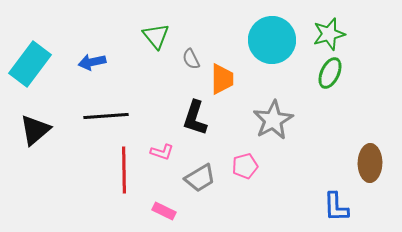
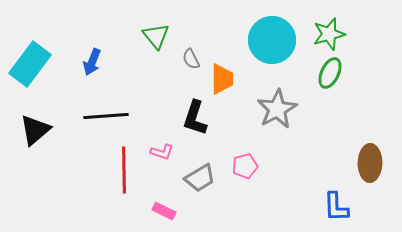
blue arrow: rotated 56 degrees counterclockwise
gray star: moved 4 px right, 11 px up
